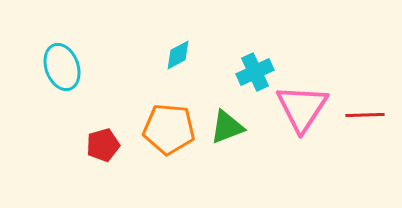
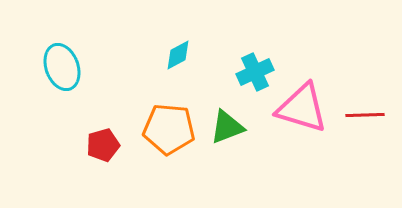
pink triangle: rotated 46 degrees counterclockwise
